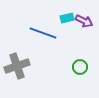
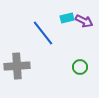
blue line: rotated 32 degrees clockwise
gray cross: rotated 15 degrees clockwise
